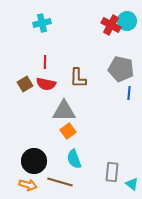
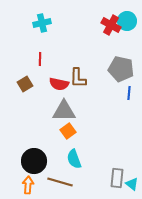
red line: moved 5 px left, 3 px up
red semicircle: moved 13 px right
gray rectangle: moved 5 px right, 6 px down
orange arrow: rotated 102 degrees counterclockwise
